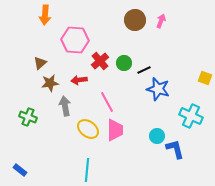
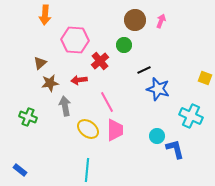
green circle: moved 18 px up
